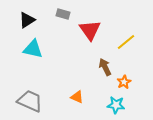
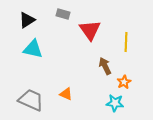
yellow line: rotated 48 degrees counterclockwise
brown arrow: moved 1 px up
orange triangle: moved 11 px left, 3 px up
gray trapezoid: moved 1 px right, 1 px up
cyan star: moved 1 px left, 2 px up
